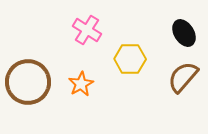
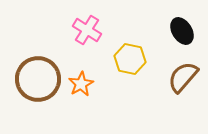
black ellipse: moved 2 px left, 2 px up
yellow hexagon: rotated 12 degrees clockwise
brown circle: moved 10 px right, 3 px up
